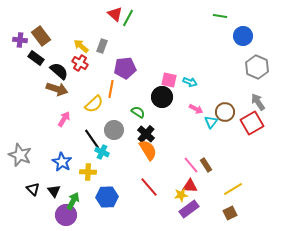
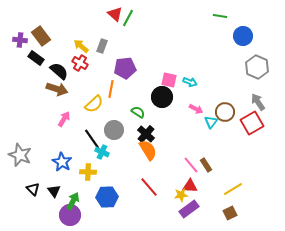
purple circle at (66, 215): moved 4 px right
